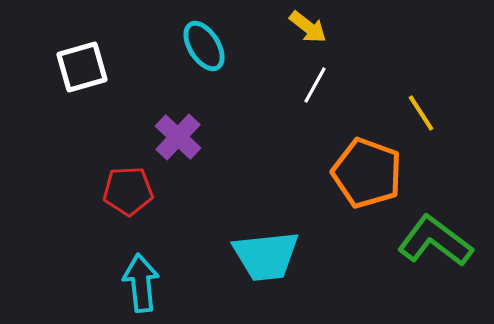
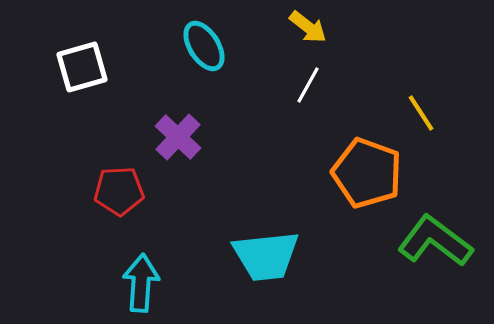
white line: moved 7 px left
red pentagon: moved 9 px left
cyan arrow: rotated 10 degrees clockwise
